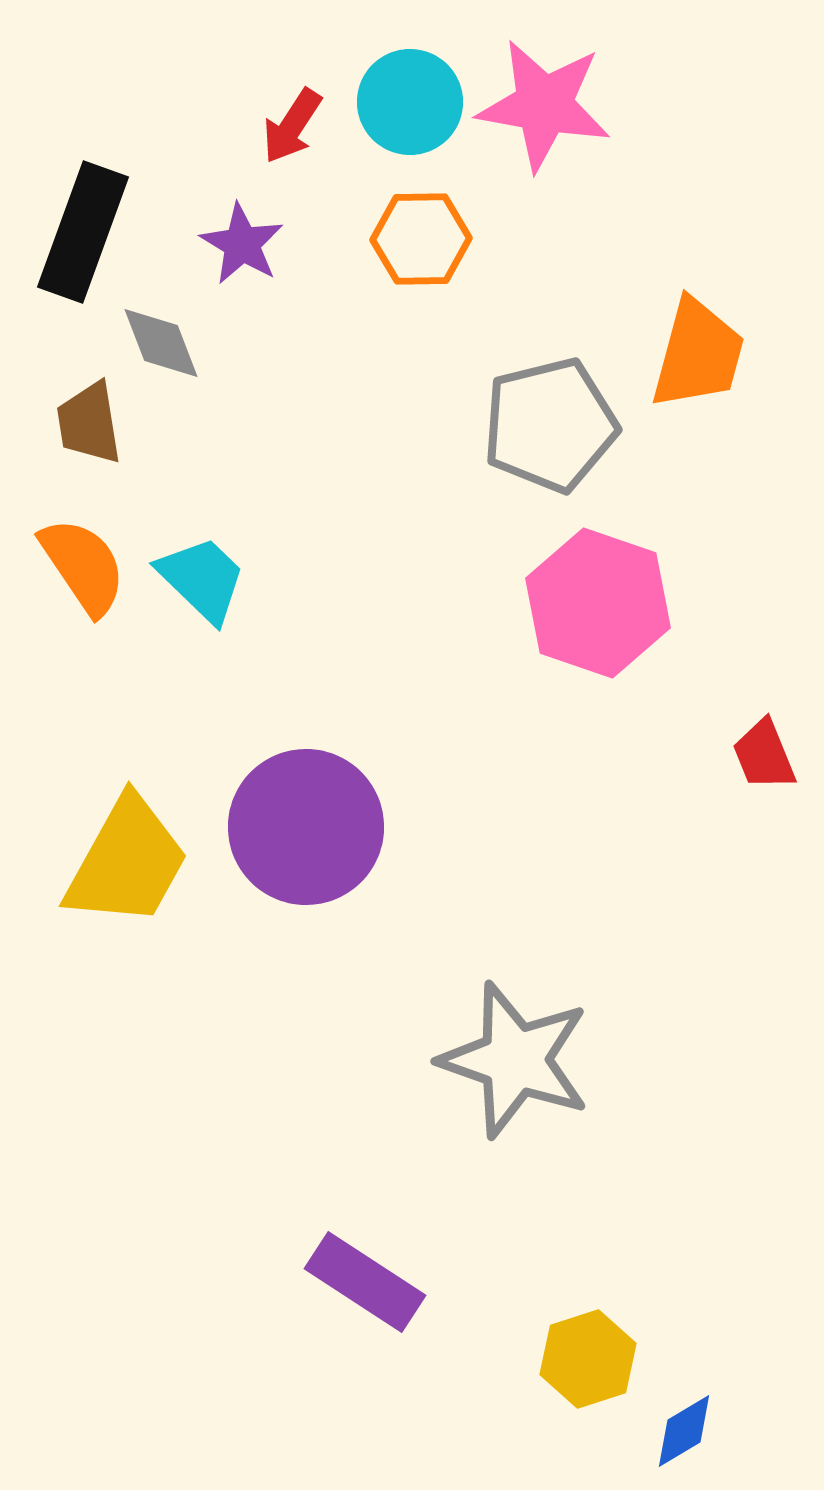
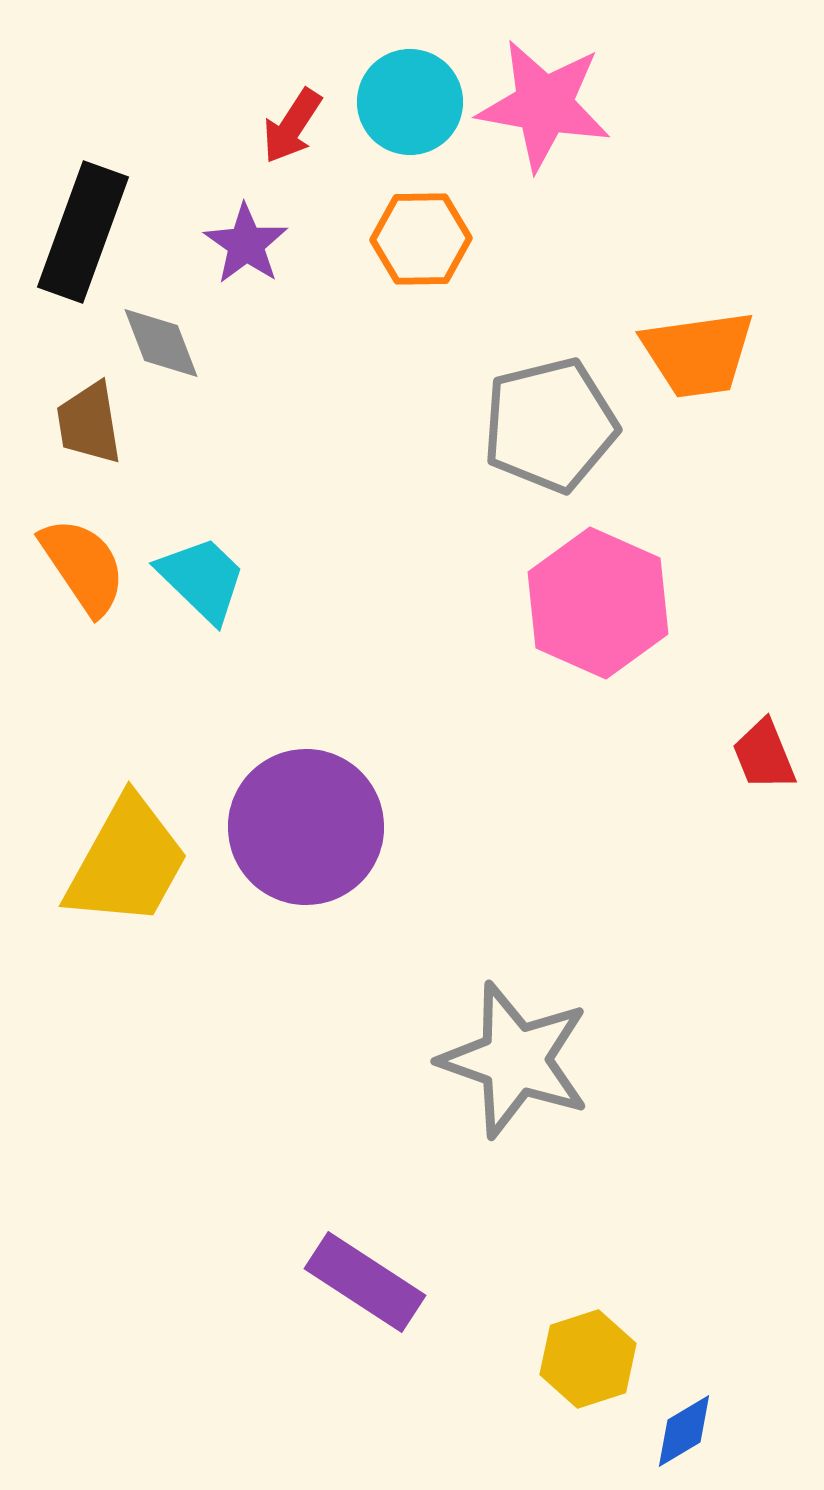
purple star: moved 4 px right; rotated 4 degrees clockwise
orange trapezoid: rotated 67 degrees clockwise
pink hexagon: rotated 5 degrees clockwise
